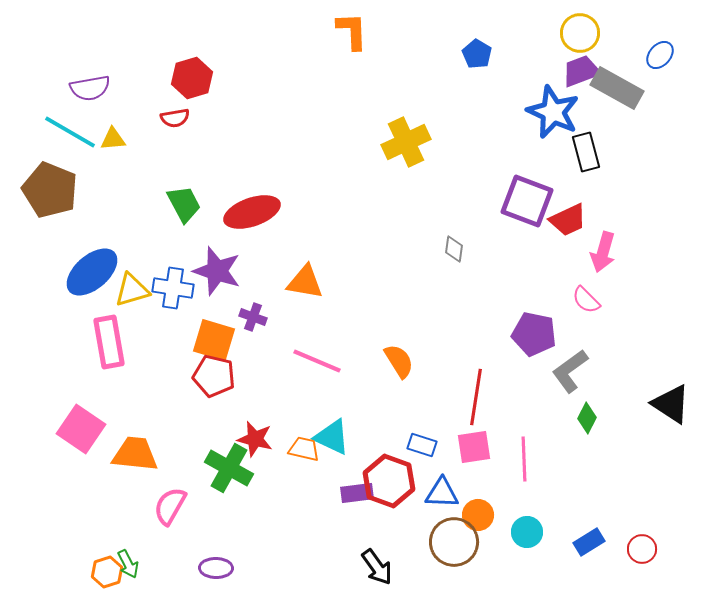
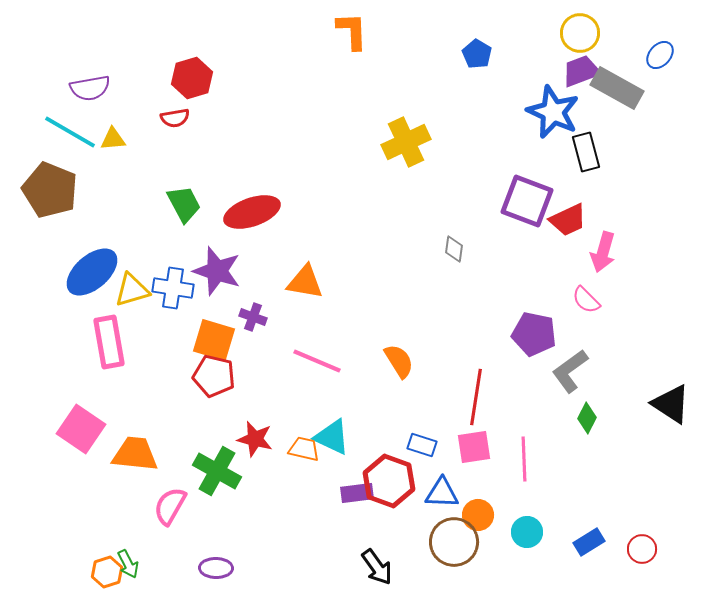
green cross at (229, 468): moved 12 px left, 3 px down
